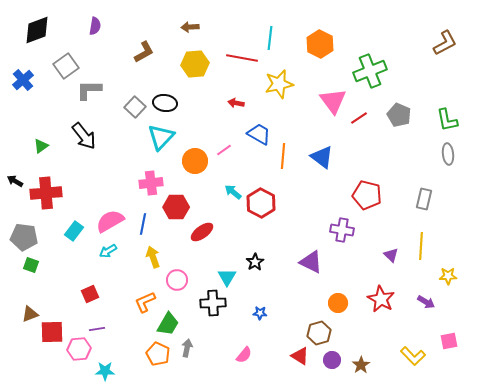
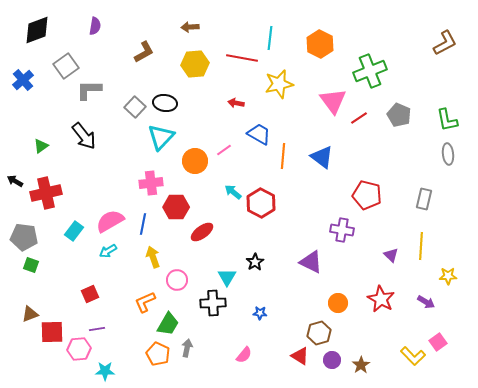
red cross at (46, 193): rotated 8 degrees counterclockwise
pink square at (449, 341): moved 11 px left, 1 px down; rotated 24 degrees counterclockwise
